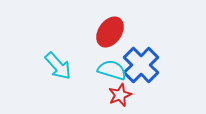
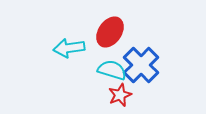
cyan arrow: moved 11 px right, 18 px up; rotated 124 degrees clockwise
